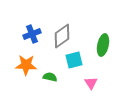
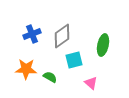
orange star: moved 4 px down
green semicircle: rotated 16 degrees clockwise
pink triangle: rotated 16 degrees counterclockwise
